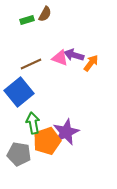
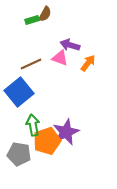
green rectangle: moved 5 px right
purple arrow: moved 4 px left, 10 px up
orange arrow: moved 3 px left
green arrow: moved 2 px down
